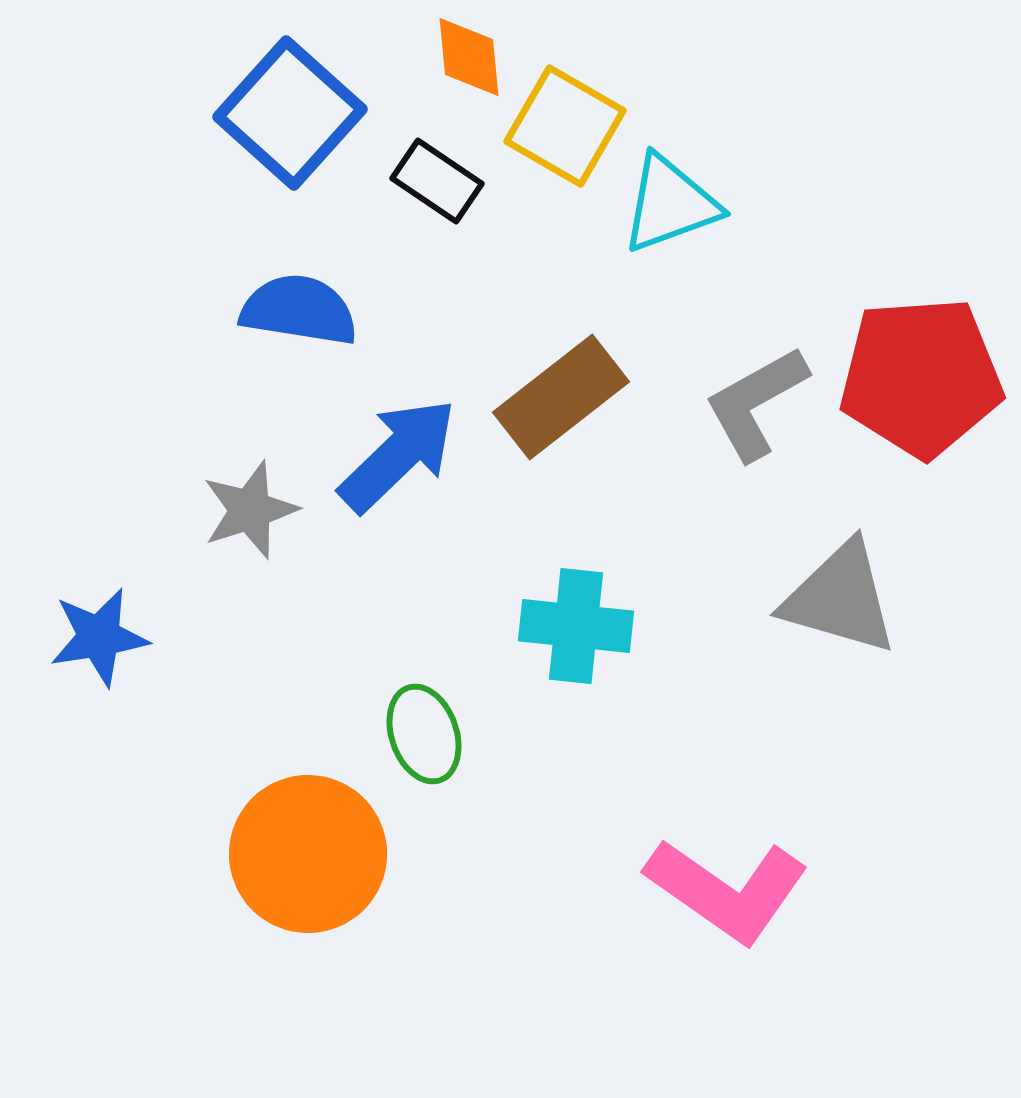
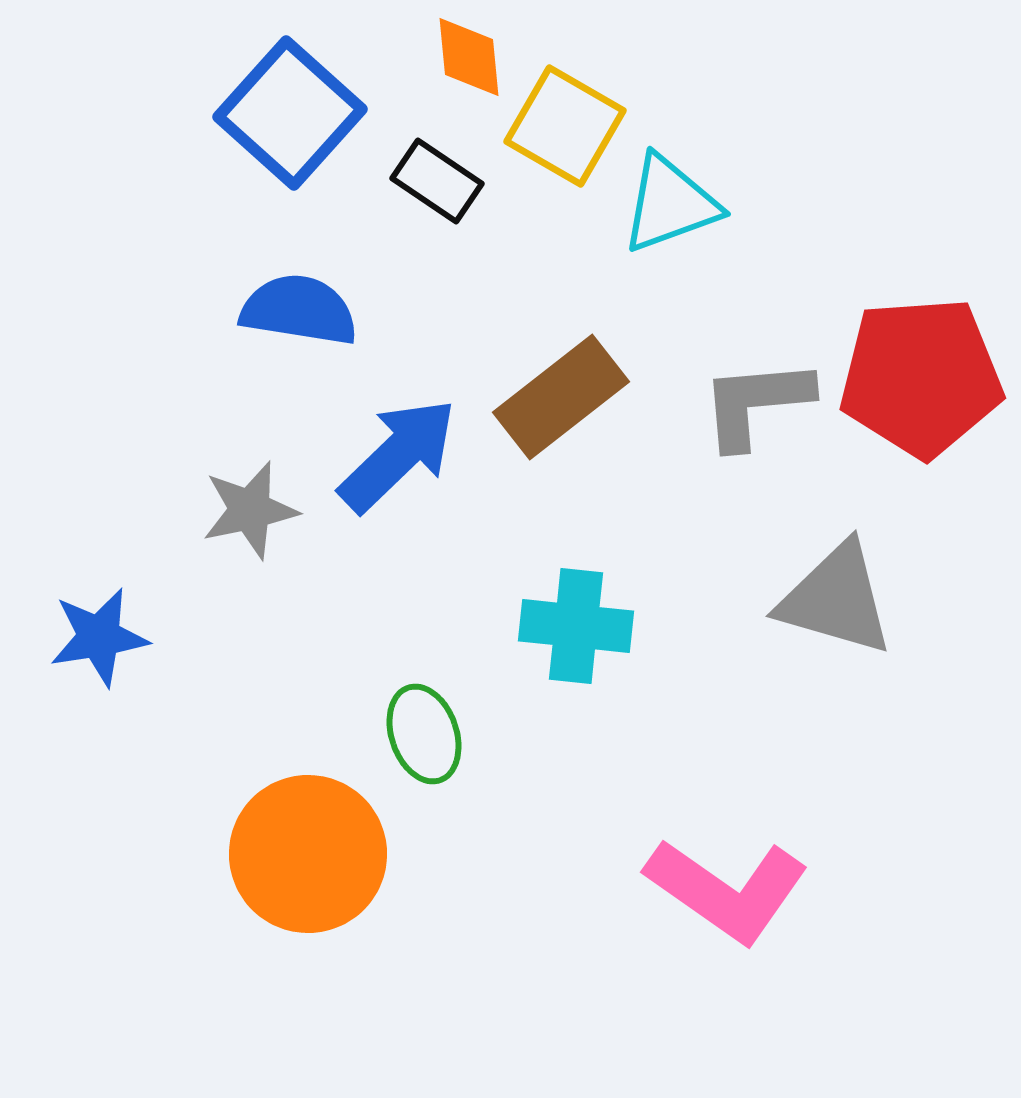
gray L-shape: rotated 24 degrees clockwise
gray star: rotated 6 degrees clockwise
gray triangle: moved 4 px left, 1 px down
